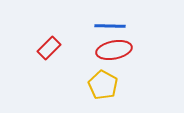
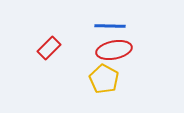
yellow pentagon: moved 1 px right, 6 px up
